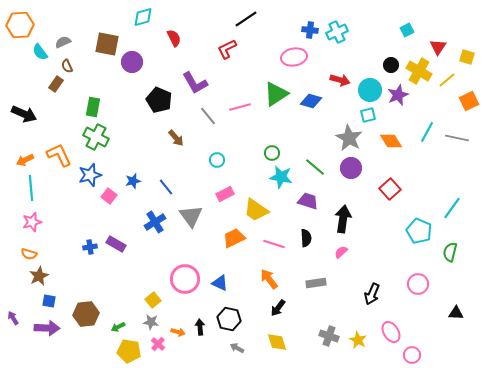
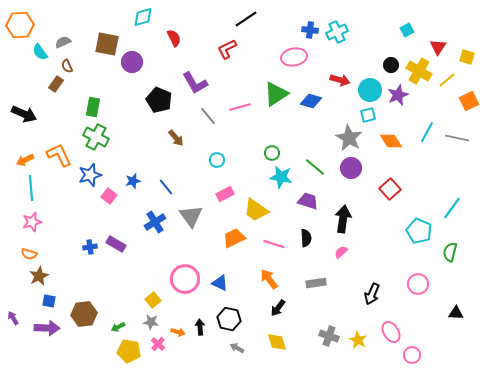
brown hexagon at (86, 314): moved 2 px left
